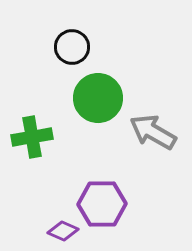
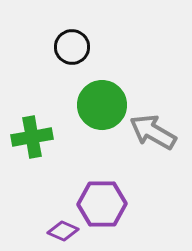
green circle: moved 4 px right, 7 px down
